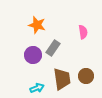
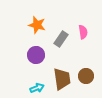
gray rectangle: moved 8 px right, 9 px up
purple circle: moved 3 px right
